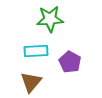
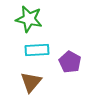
green star: moved 21 px left; rotated 16 degrees clockwise
cyan rectangle: moved 1 px right, 1 px up
